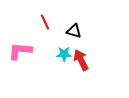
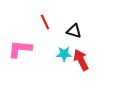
pink L-shape: moved 2 px up
